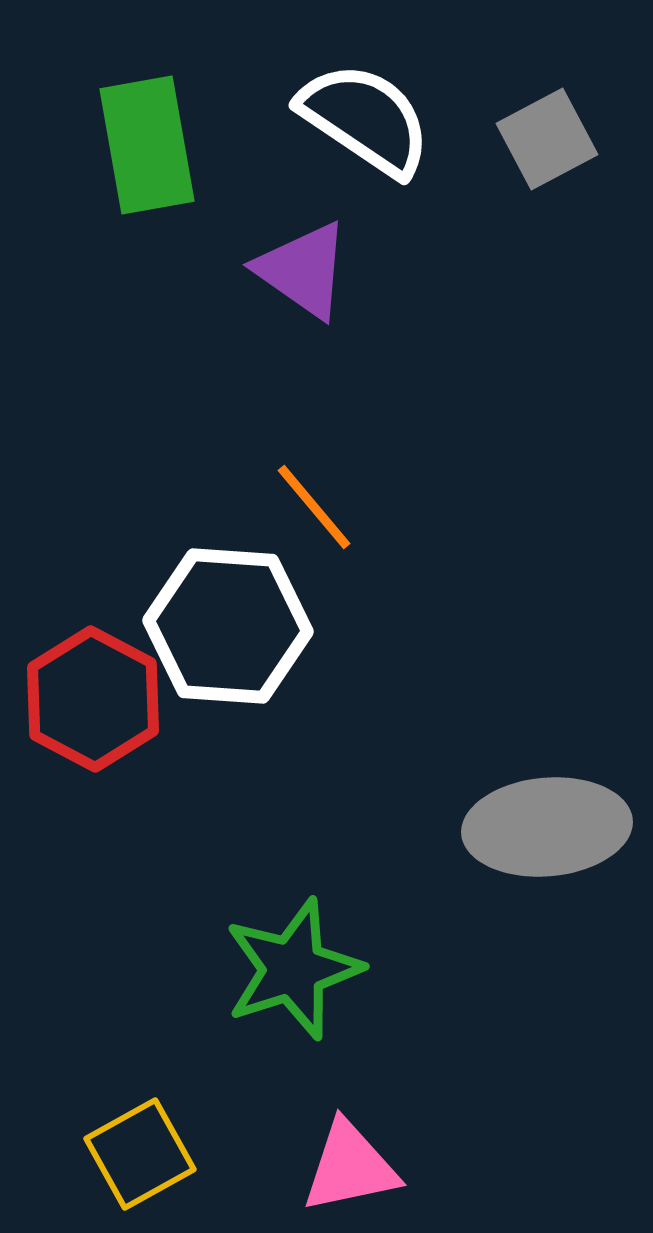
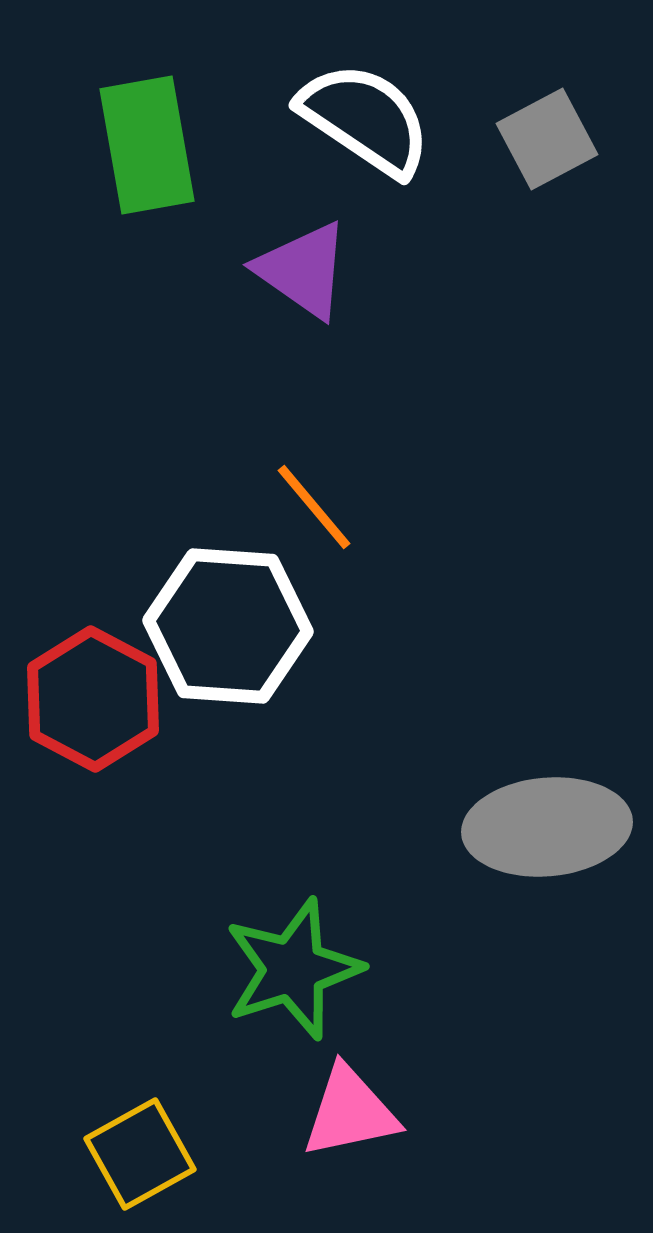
pink triangle: moved 55 px up
